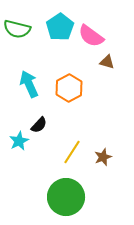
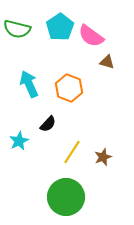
orange hexagon: rotated 12 degrees counterclockwise
black semicircle: moved 9 px right, 1 px up
